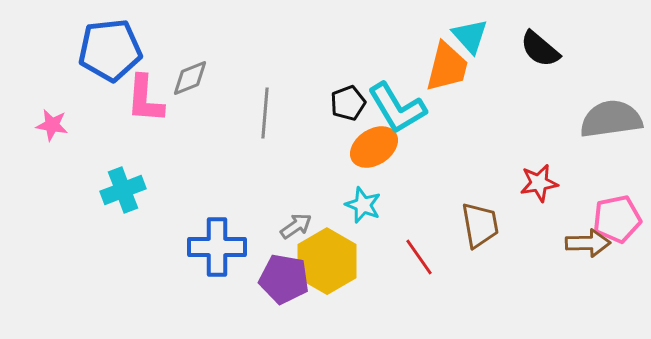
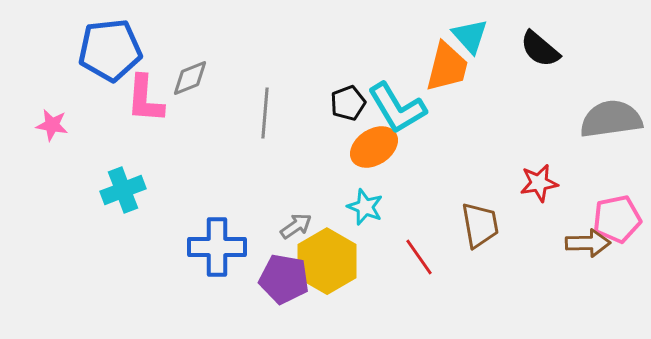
cyan star: moved 2 px right, 2 px down
